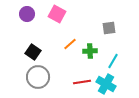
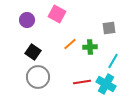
purple circle: moved 6 px down
green cross: moved 4 px up
